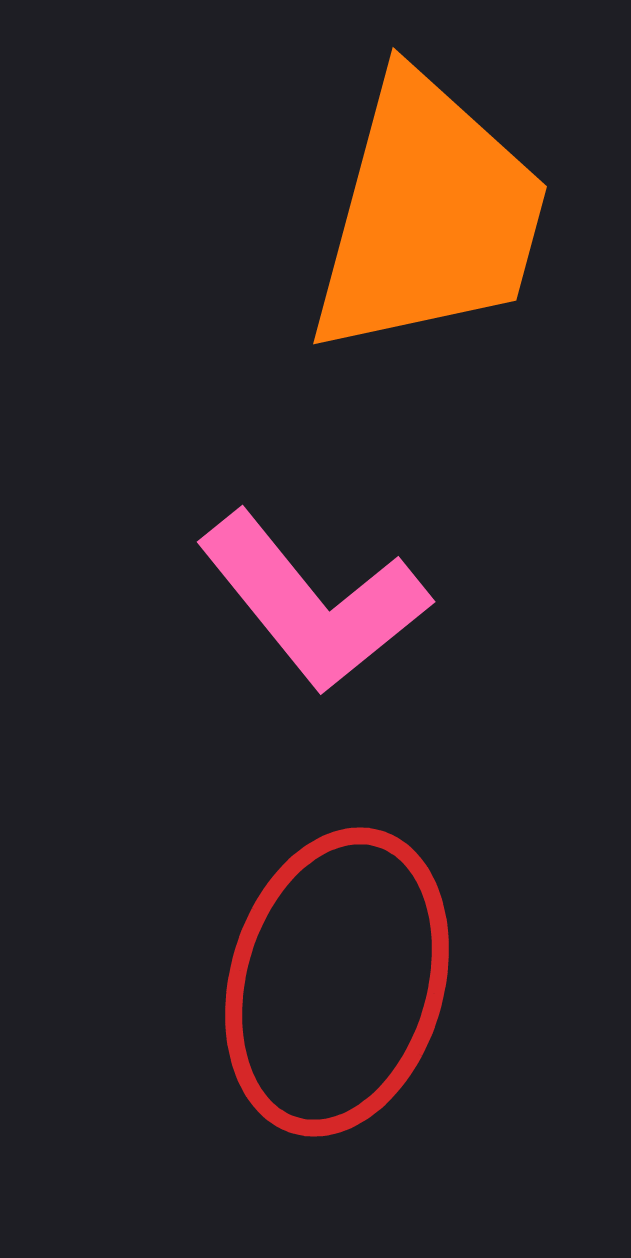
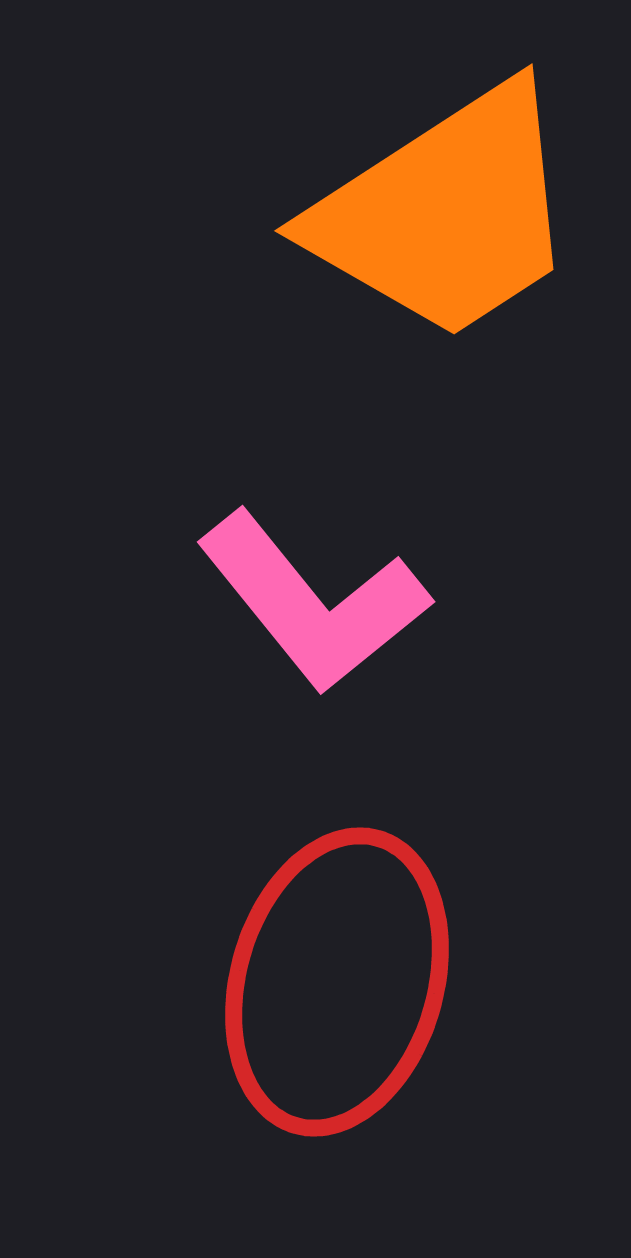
orange trapezoid: moved 17 px right, 3 px up; rotated 42 degrees clockwise
